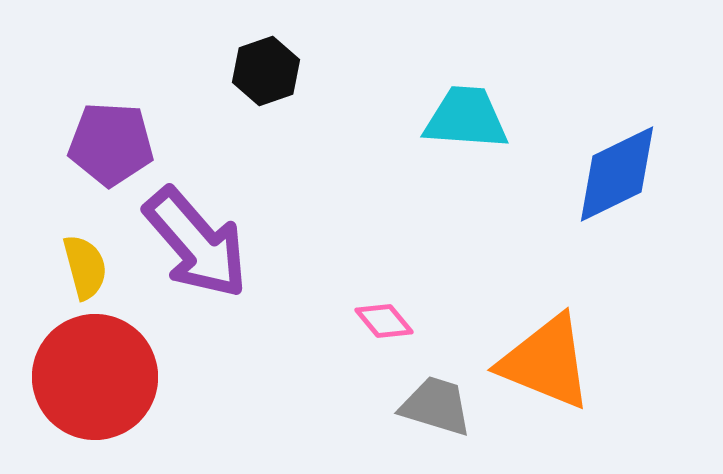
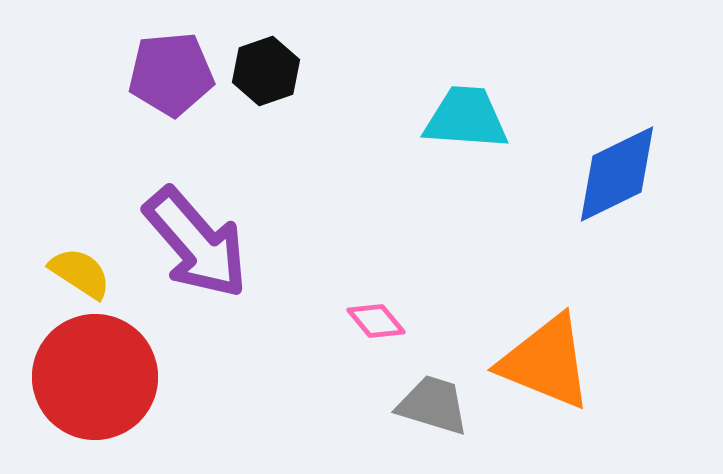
purple pentagon: moved 60 px right, 70 px up; rotated 8 degrees counterclockwise
yellow semicircle: moved 5 px left, 6 px down; rotated 42 degrees counterclockwise
pink diamond: moved 8 px left
gray trapezoid: moved 3 px left, 1 px up
